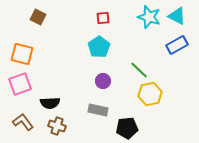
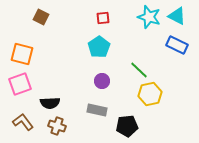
brown square: moved 3 px right
blue rectangle: rotated 55 degrees clockwise
purple circle: moved 1 px left
gray rectangle: moved 1 px left
black pentagon: moved 2 px up
